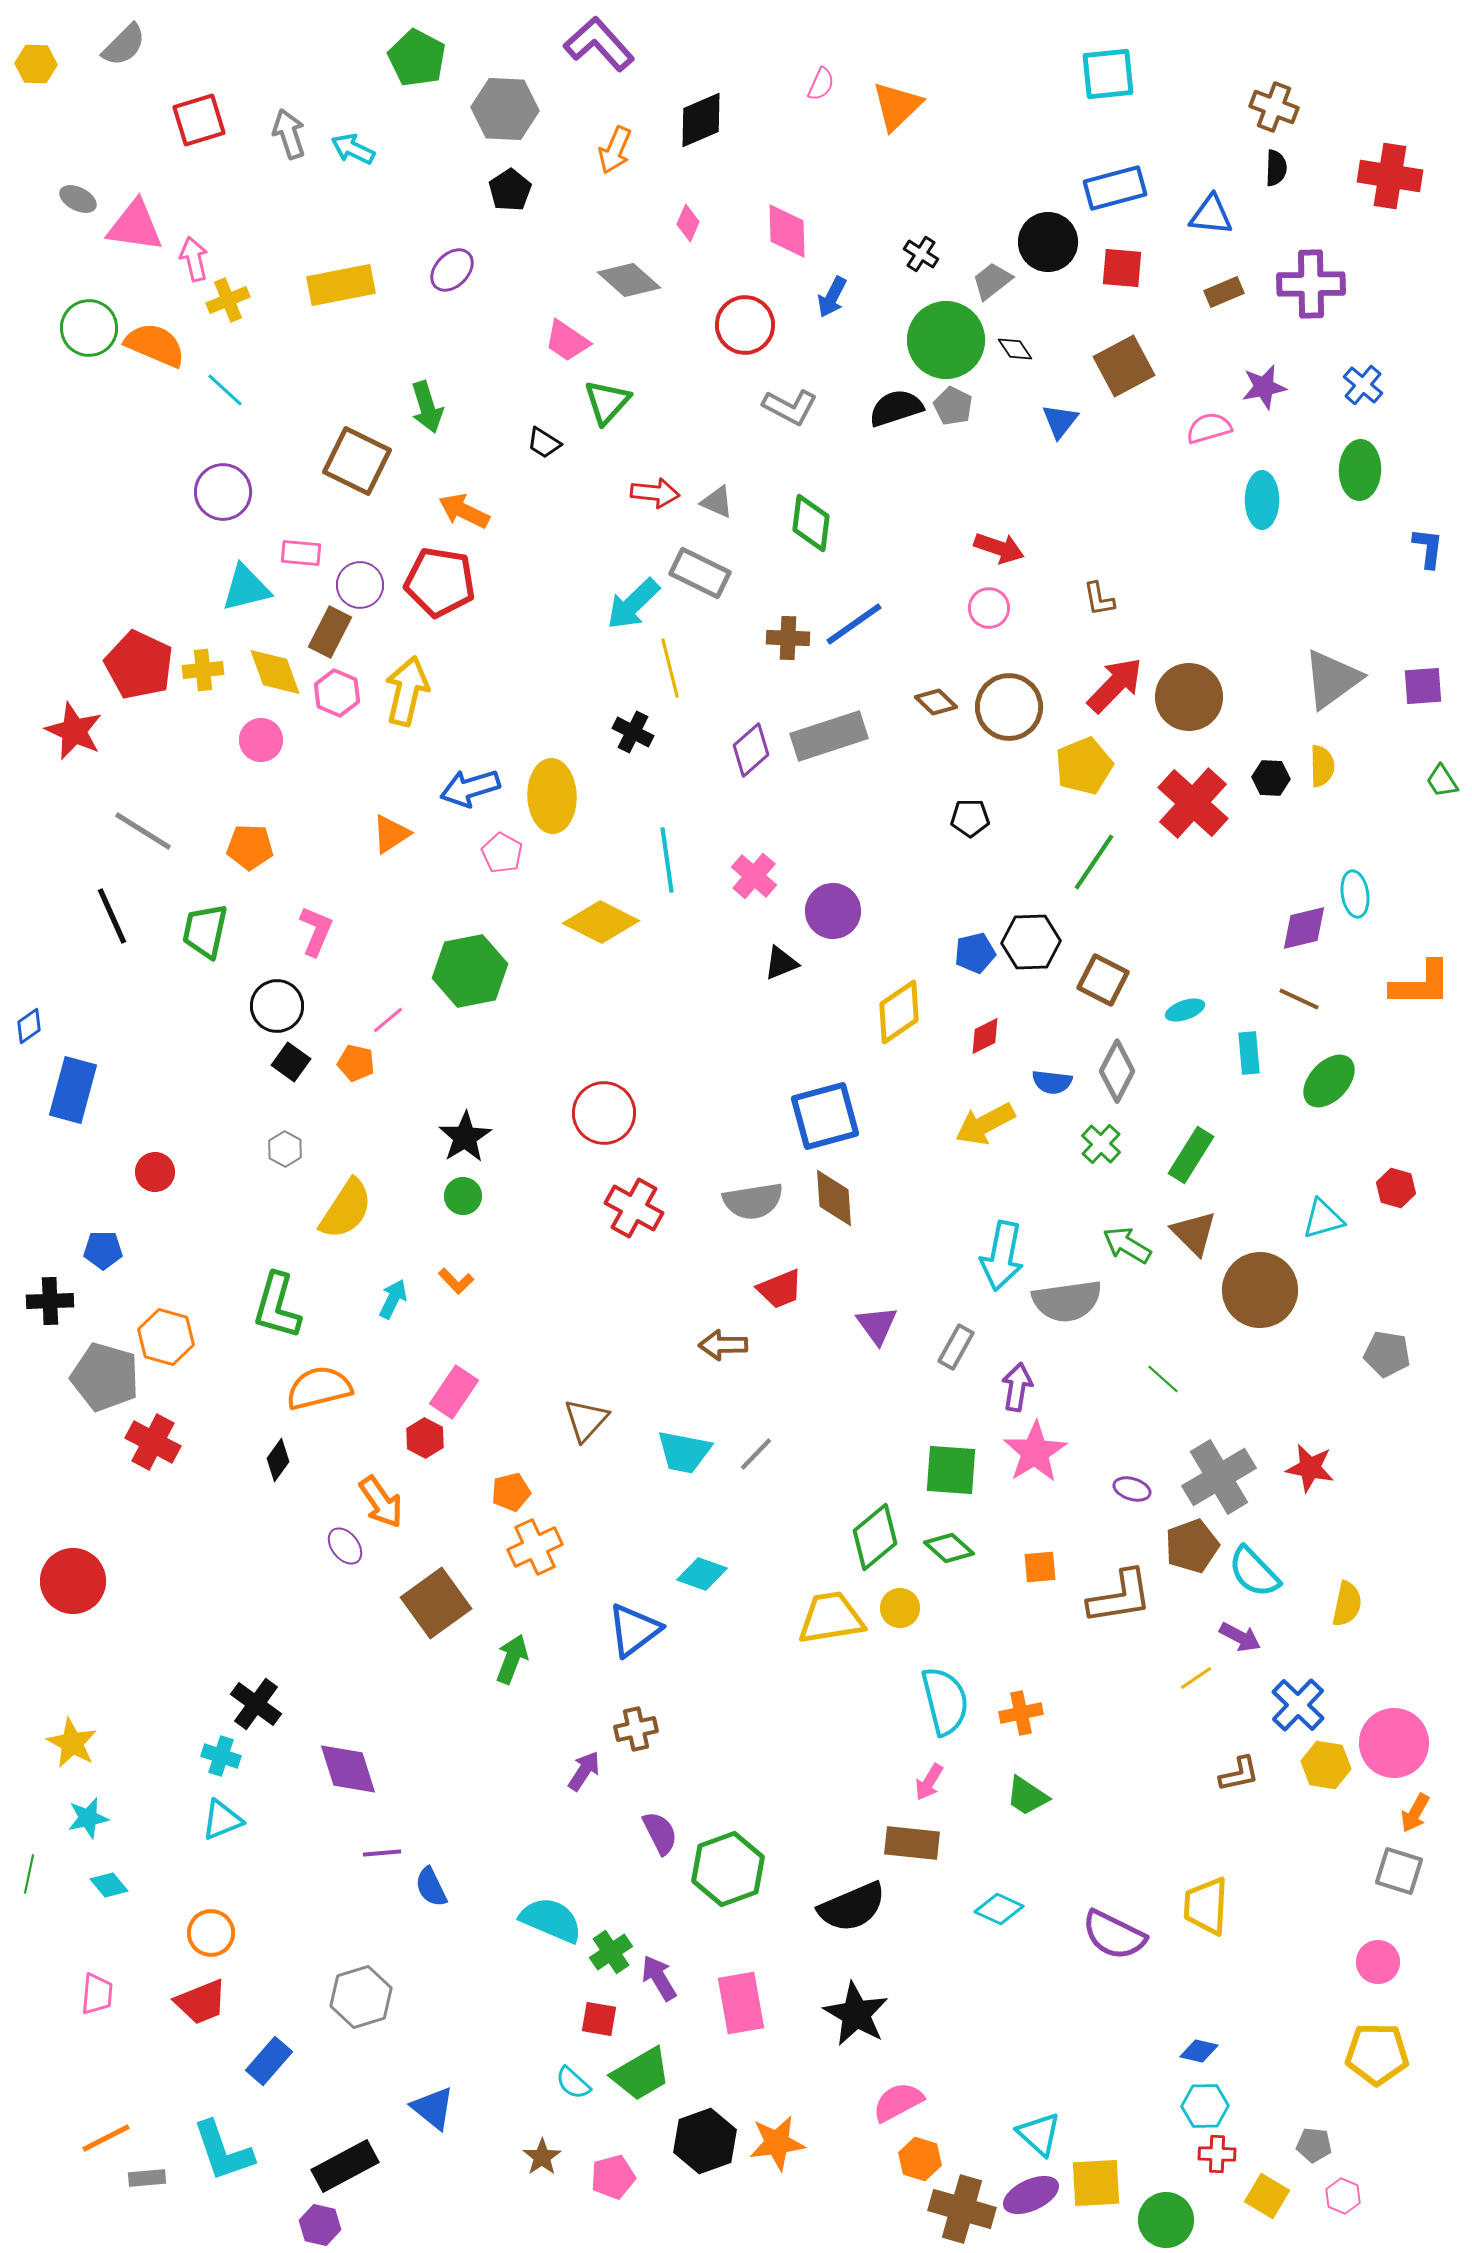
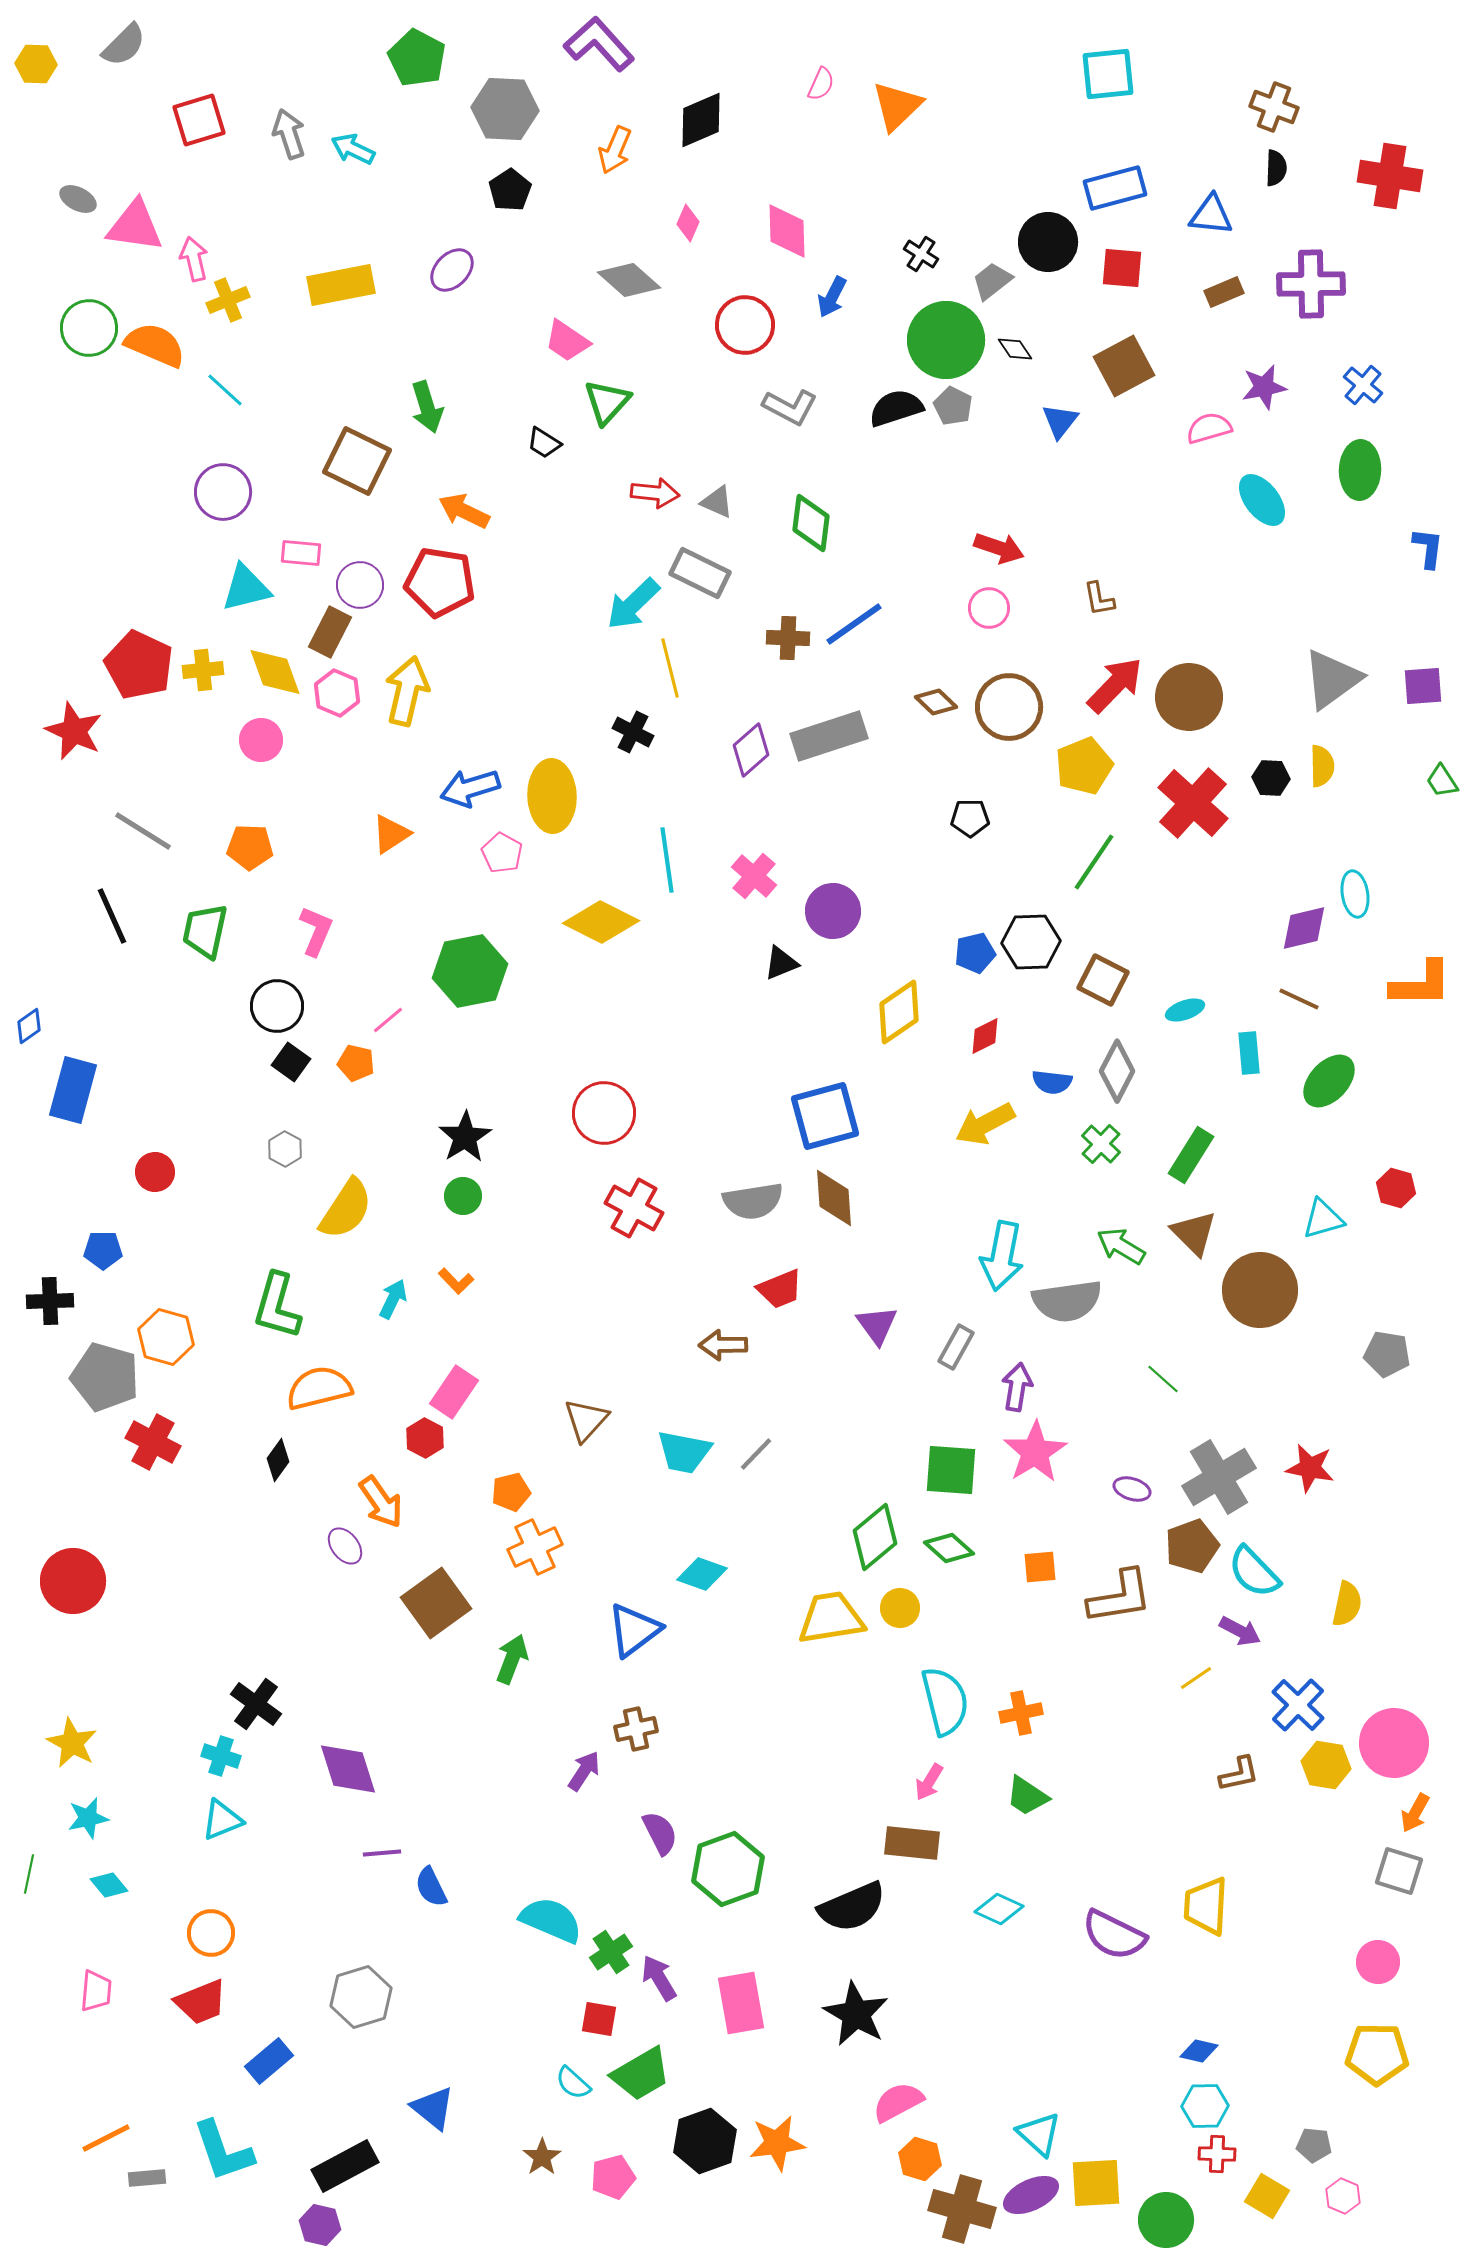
cyan ellipse at (1262, 500): rotated 38 degrees counterclockwise
green arrow at (1127, 1245): moved 6 px left, 1 px down
purple arrow at (1240, 1637): moved 6 px up
pink trapezoid at (97, 1994): moved 1 px left, 3 px up
blue rectangle at (269, 2061): rotated 9 degrees clockwise
